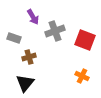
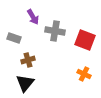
gray cross: rotated 30 degrees clockwise
brown cross: moved 1 px left, 3 px down
orange cross: moved 2 px right, 2 px up
